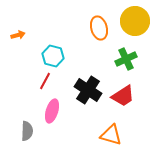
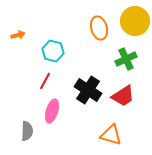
cyan hexagon: moved 5 px up
